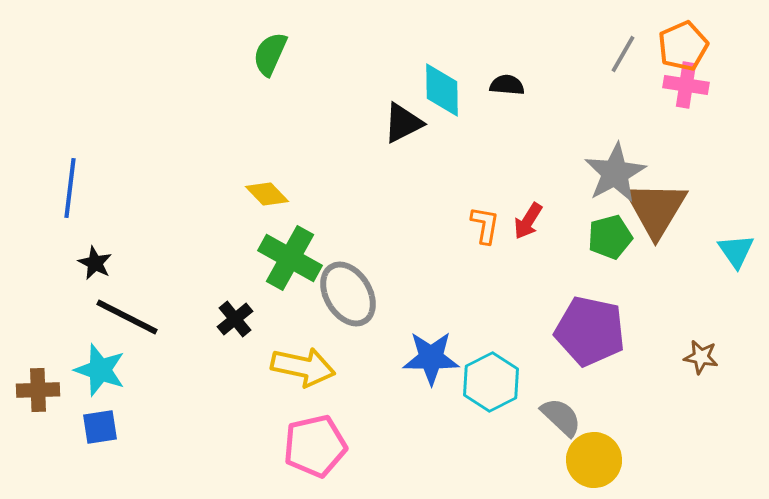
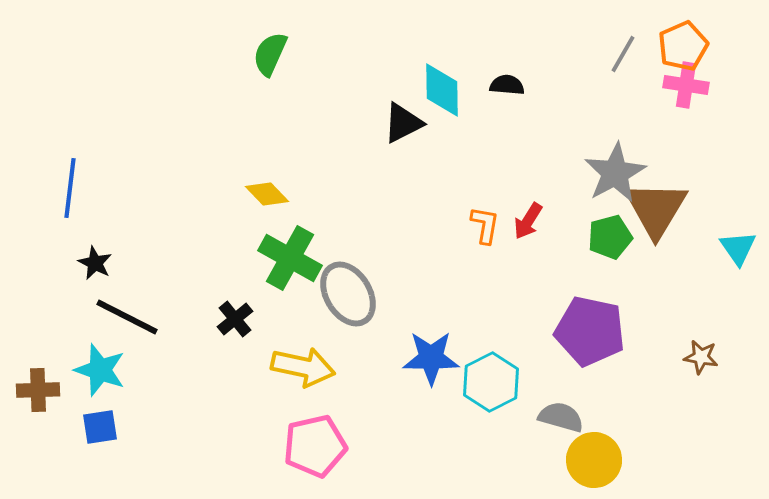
cyan triangle: moved 2 px right, 3 px up
gray semicircle: rotated 27 degrees counterclockwise
